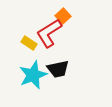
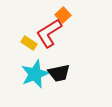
orange square: moved 1 px up
black trapezoid: moved 1 px right, 4 px down
cyan star: moved 2 px right, 1 px up
